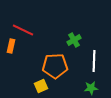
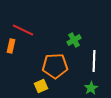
green star: rotated 24 degrees counterclockwise
